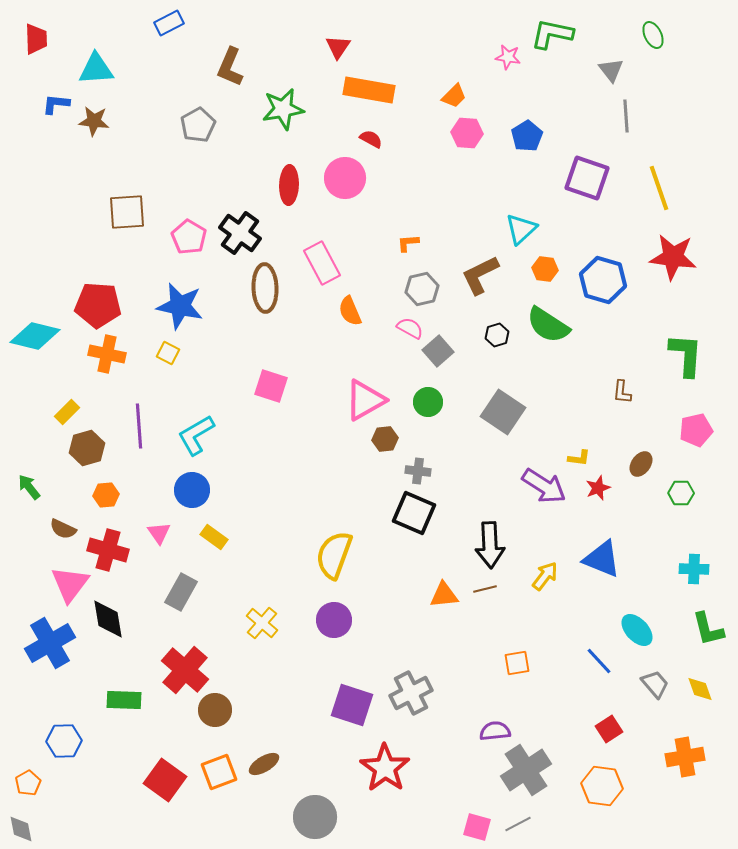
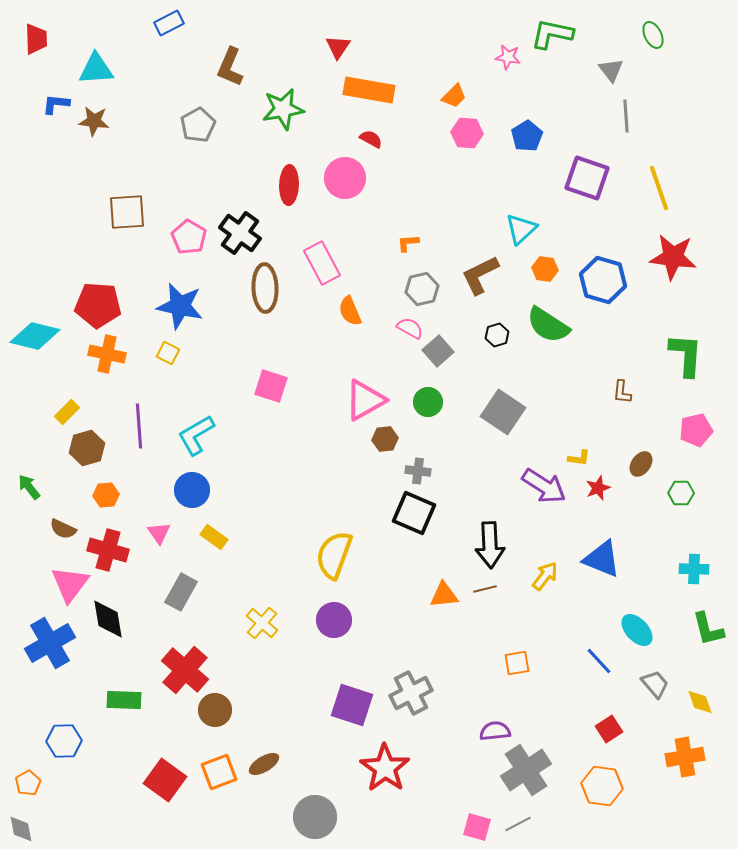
yellow diamond at (700, 689): moved 13 px down
